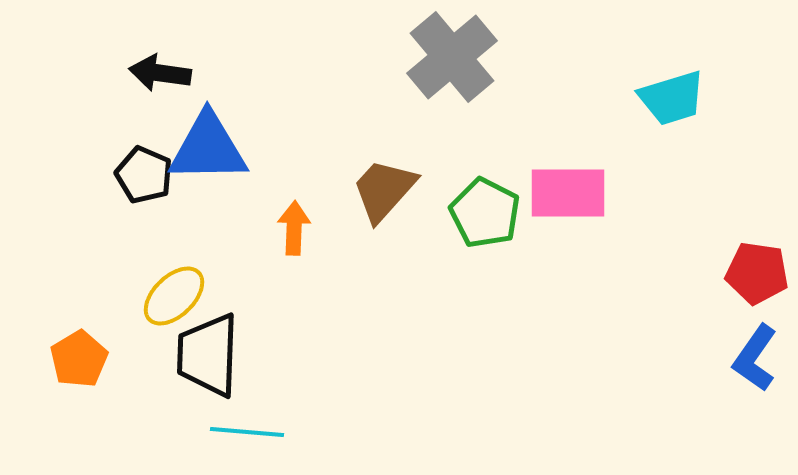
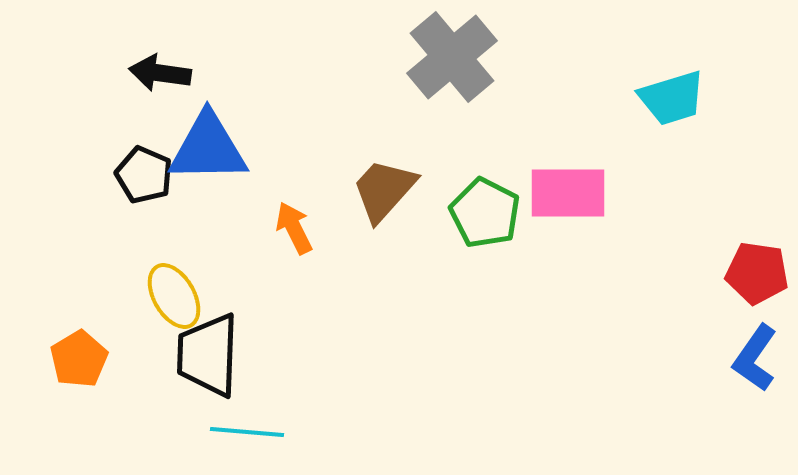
orange arrow: rotated 28 degrees counterclockwise
yellow ellipse: rotated 76 degrees counterclockwise
